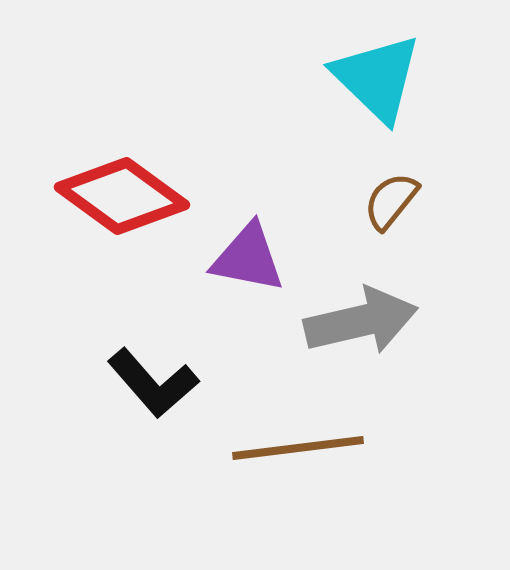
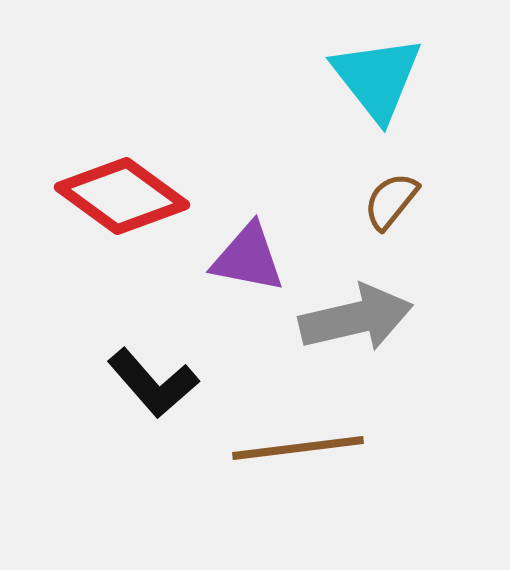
cyan triangle: rotated 8 degrees clockwise
gray arrow: moved 5 px left, 3 px up
